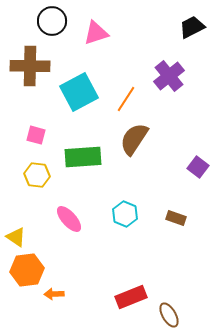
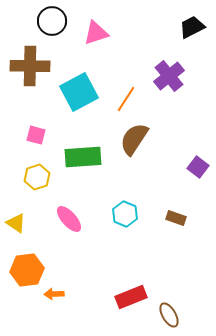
yellow hexagon: moved 2 px down; rotated 25 degrees counterclockwise
yellow triangle: moved 14 px up
